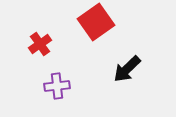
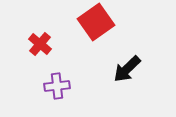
red cross: rotated 15 degrees counterclockwise
